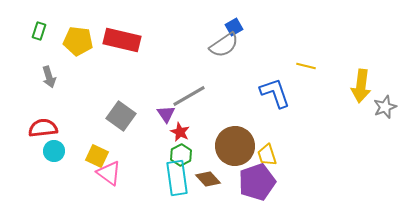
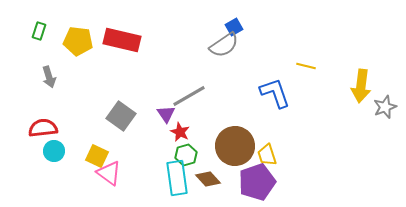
green hexagon: moved 5 px right; rotated 10 degrees clockwise
